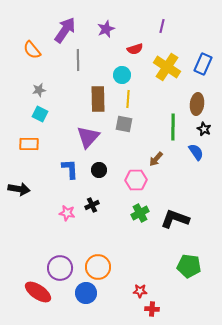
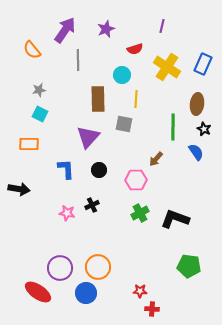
yellow line: moved 8 px right
blue L-shape: moved 4 px left
